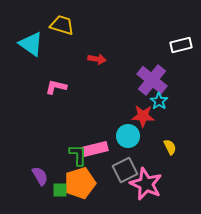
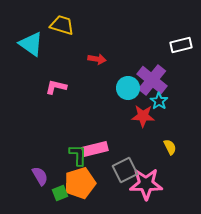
cyan circle: moved 48 px up
pink star: rotated 24 degrees counterclockwise
green square: moved 3 px down; rotated 21 degrees counterclockwise
